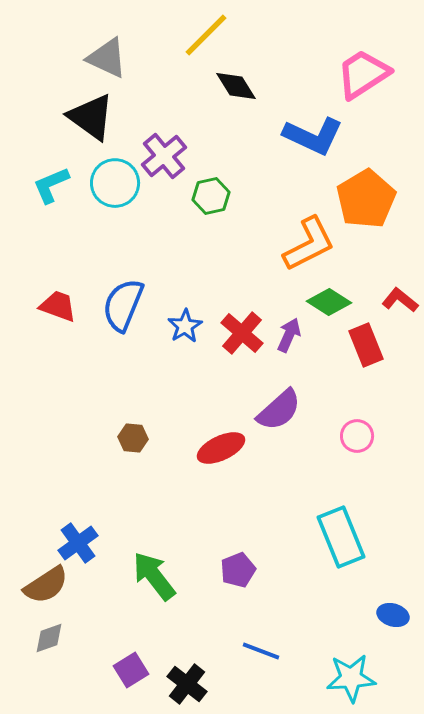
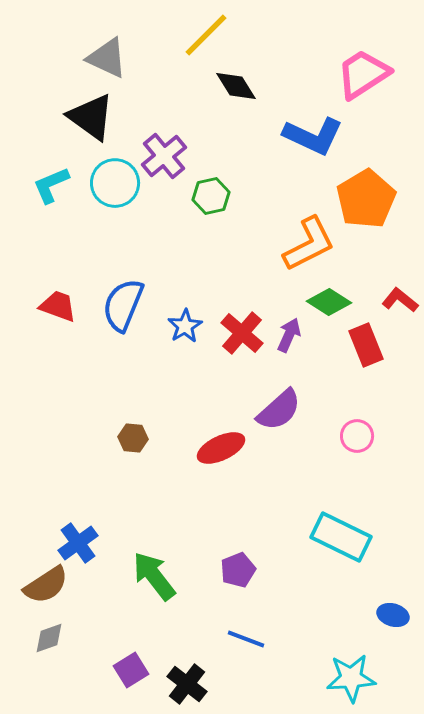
cyan rectangle: rotated 42 degrees counterclockwise
blue line: moved 15 px left, 12 px up
